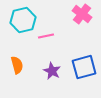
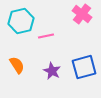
cyan hexagon: moved 2 px left, 1 px down
orange semicircle: rotated 18 degrees counterclockwise
